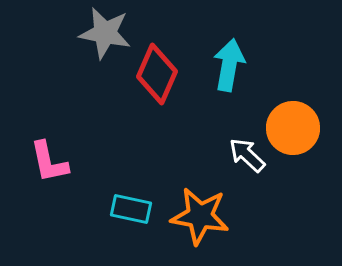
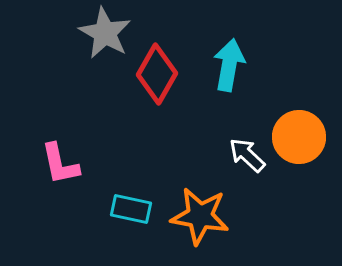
gray star: rotated 18 degrees clockwise
red diamond: rotated 6 degrees clockwise
orange circle: moved 6 px right, 9 px down
pink L-shape: moved 11 px right, 2 px down
